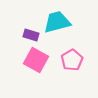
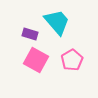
cyan trapezoid: rotated 64 degrees clockwise
purple rectangle: moved 1 px left, 1 px up
